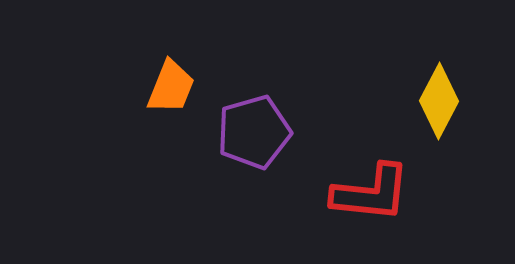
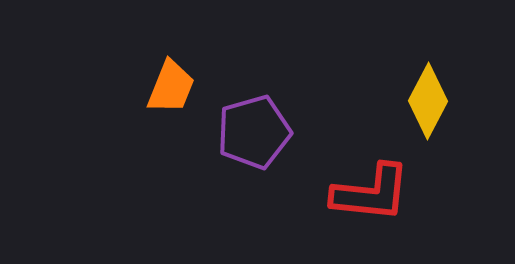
yellow diamond: moved 11 px left
